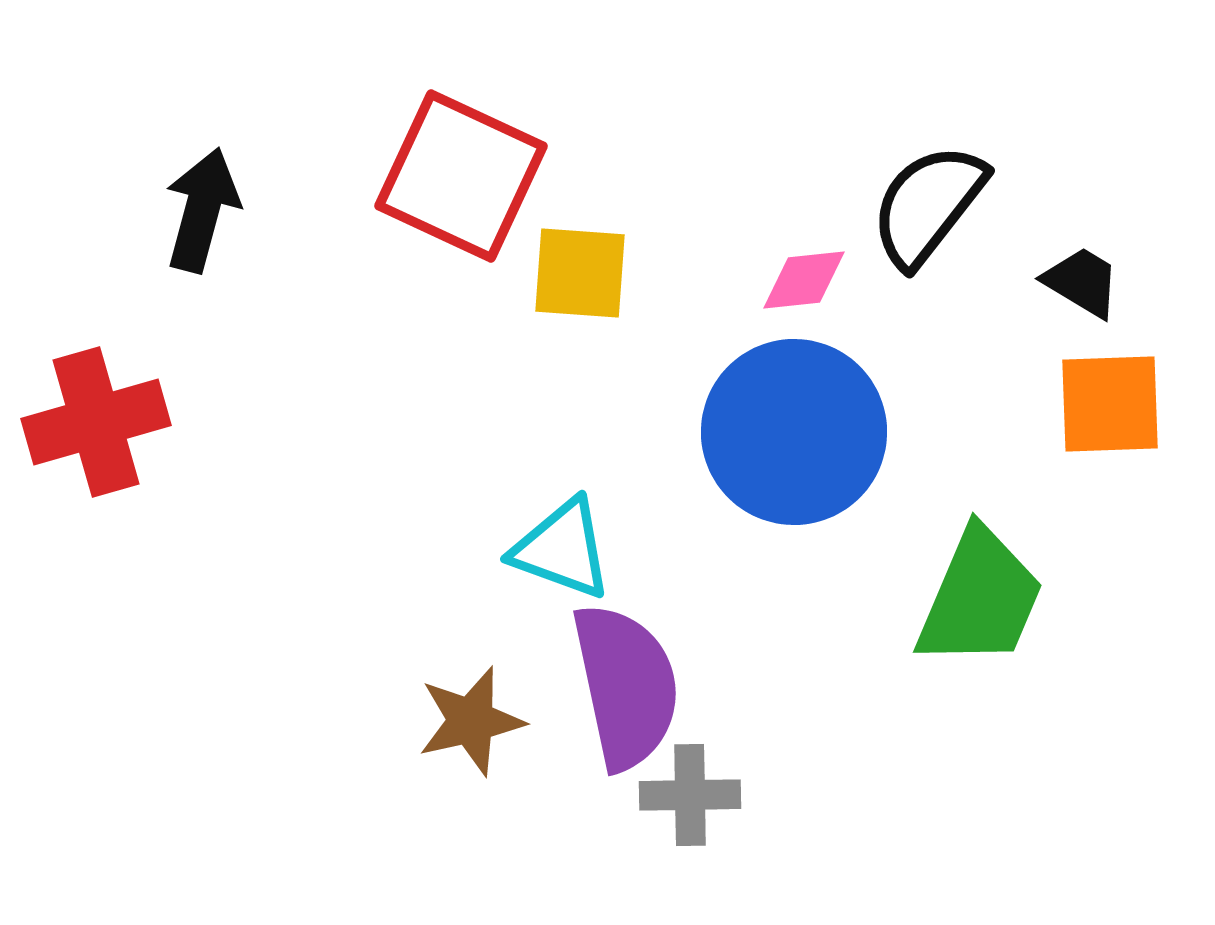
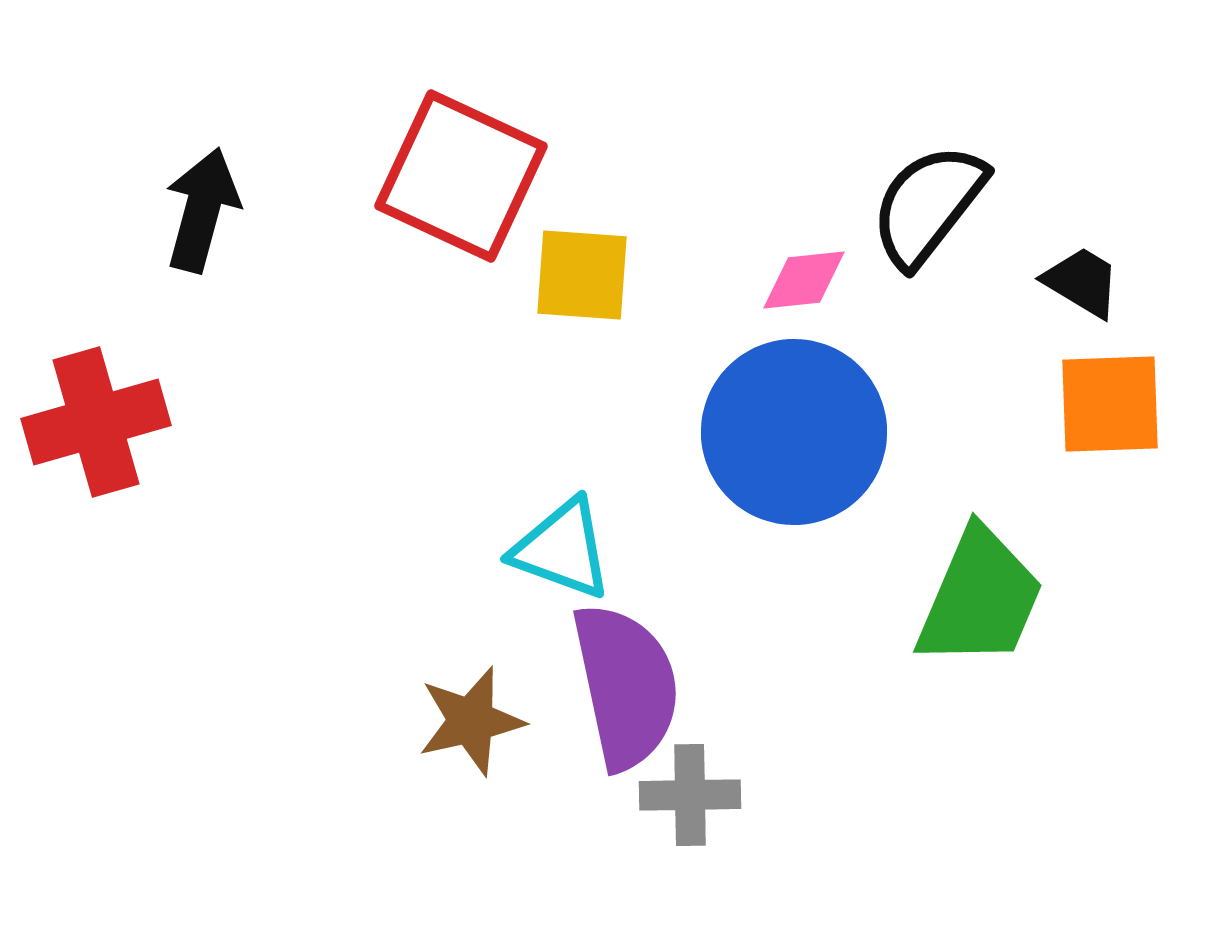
yellow square: moved 2 px right, 2 px down
